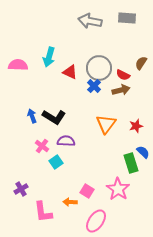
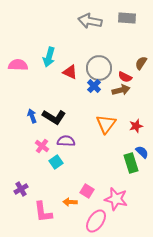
red semicircle: moved 2 px right, 2 px down
blue semicircle: moved 1 px left
pink star: moved 2 px left, 10 px down; rotated 20 degrees counterclockwise
